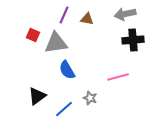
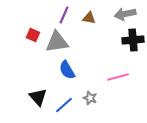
brown triangle: moved 2 px right, 1 px up
gray triangle: moved 1 px right, 1 px up
black triangle: moved 1 px right, 1 px down; rotated 36 degrees counterclockwise
blue line: moved 4 px up
